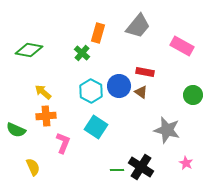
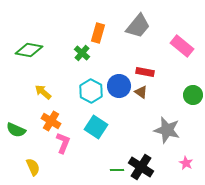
pink rectangle: rotated 10 degrees clockwise
orange cross: moved 5 px right, 5 px down; rotated 36 degrees clockwise
